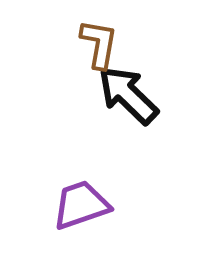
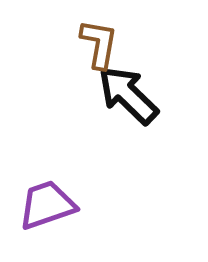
purple trapezoid: moved 34 px left
